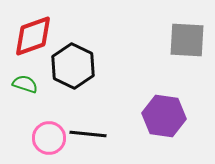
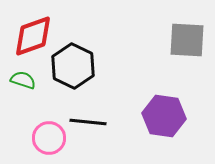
green semicircle: moved 2 px left, 4 px up
black line: moved 12 px up
